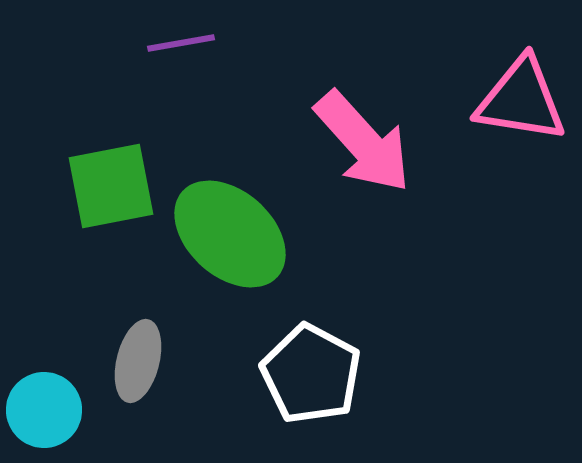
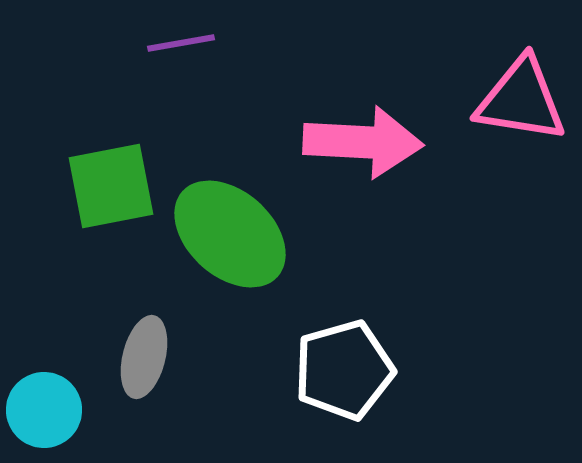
pink arrow: rotated 45 degrees counterclockwise
gray ellipse: moved 6 px right, 4 px up
white pentagon: moved 33 px right, 4 px up; rotated 28 degrees clockwise
